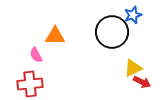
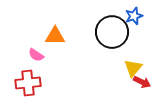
blue star: moved 1 px right, 1 px down
pink semicircle: rotated 28 degrees counterclockwise
yellow triangle: rotated 24 degrees counterclockwise
red cross: moved 2 px left, 1 px up
